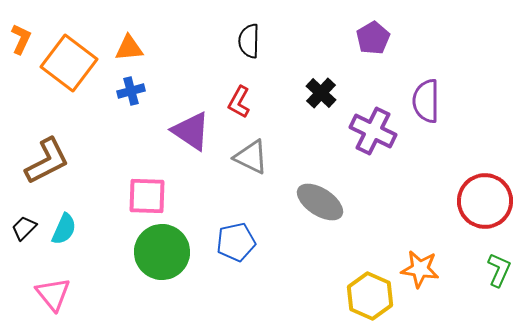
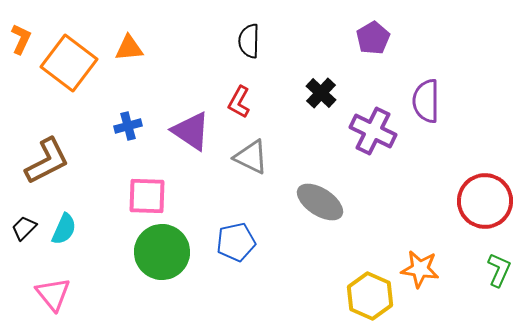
blue cross: moved 3 px left, 35 px down
